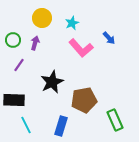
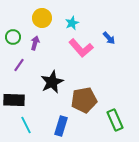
green circle: moved 3 px up
